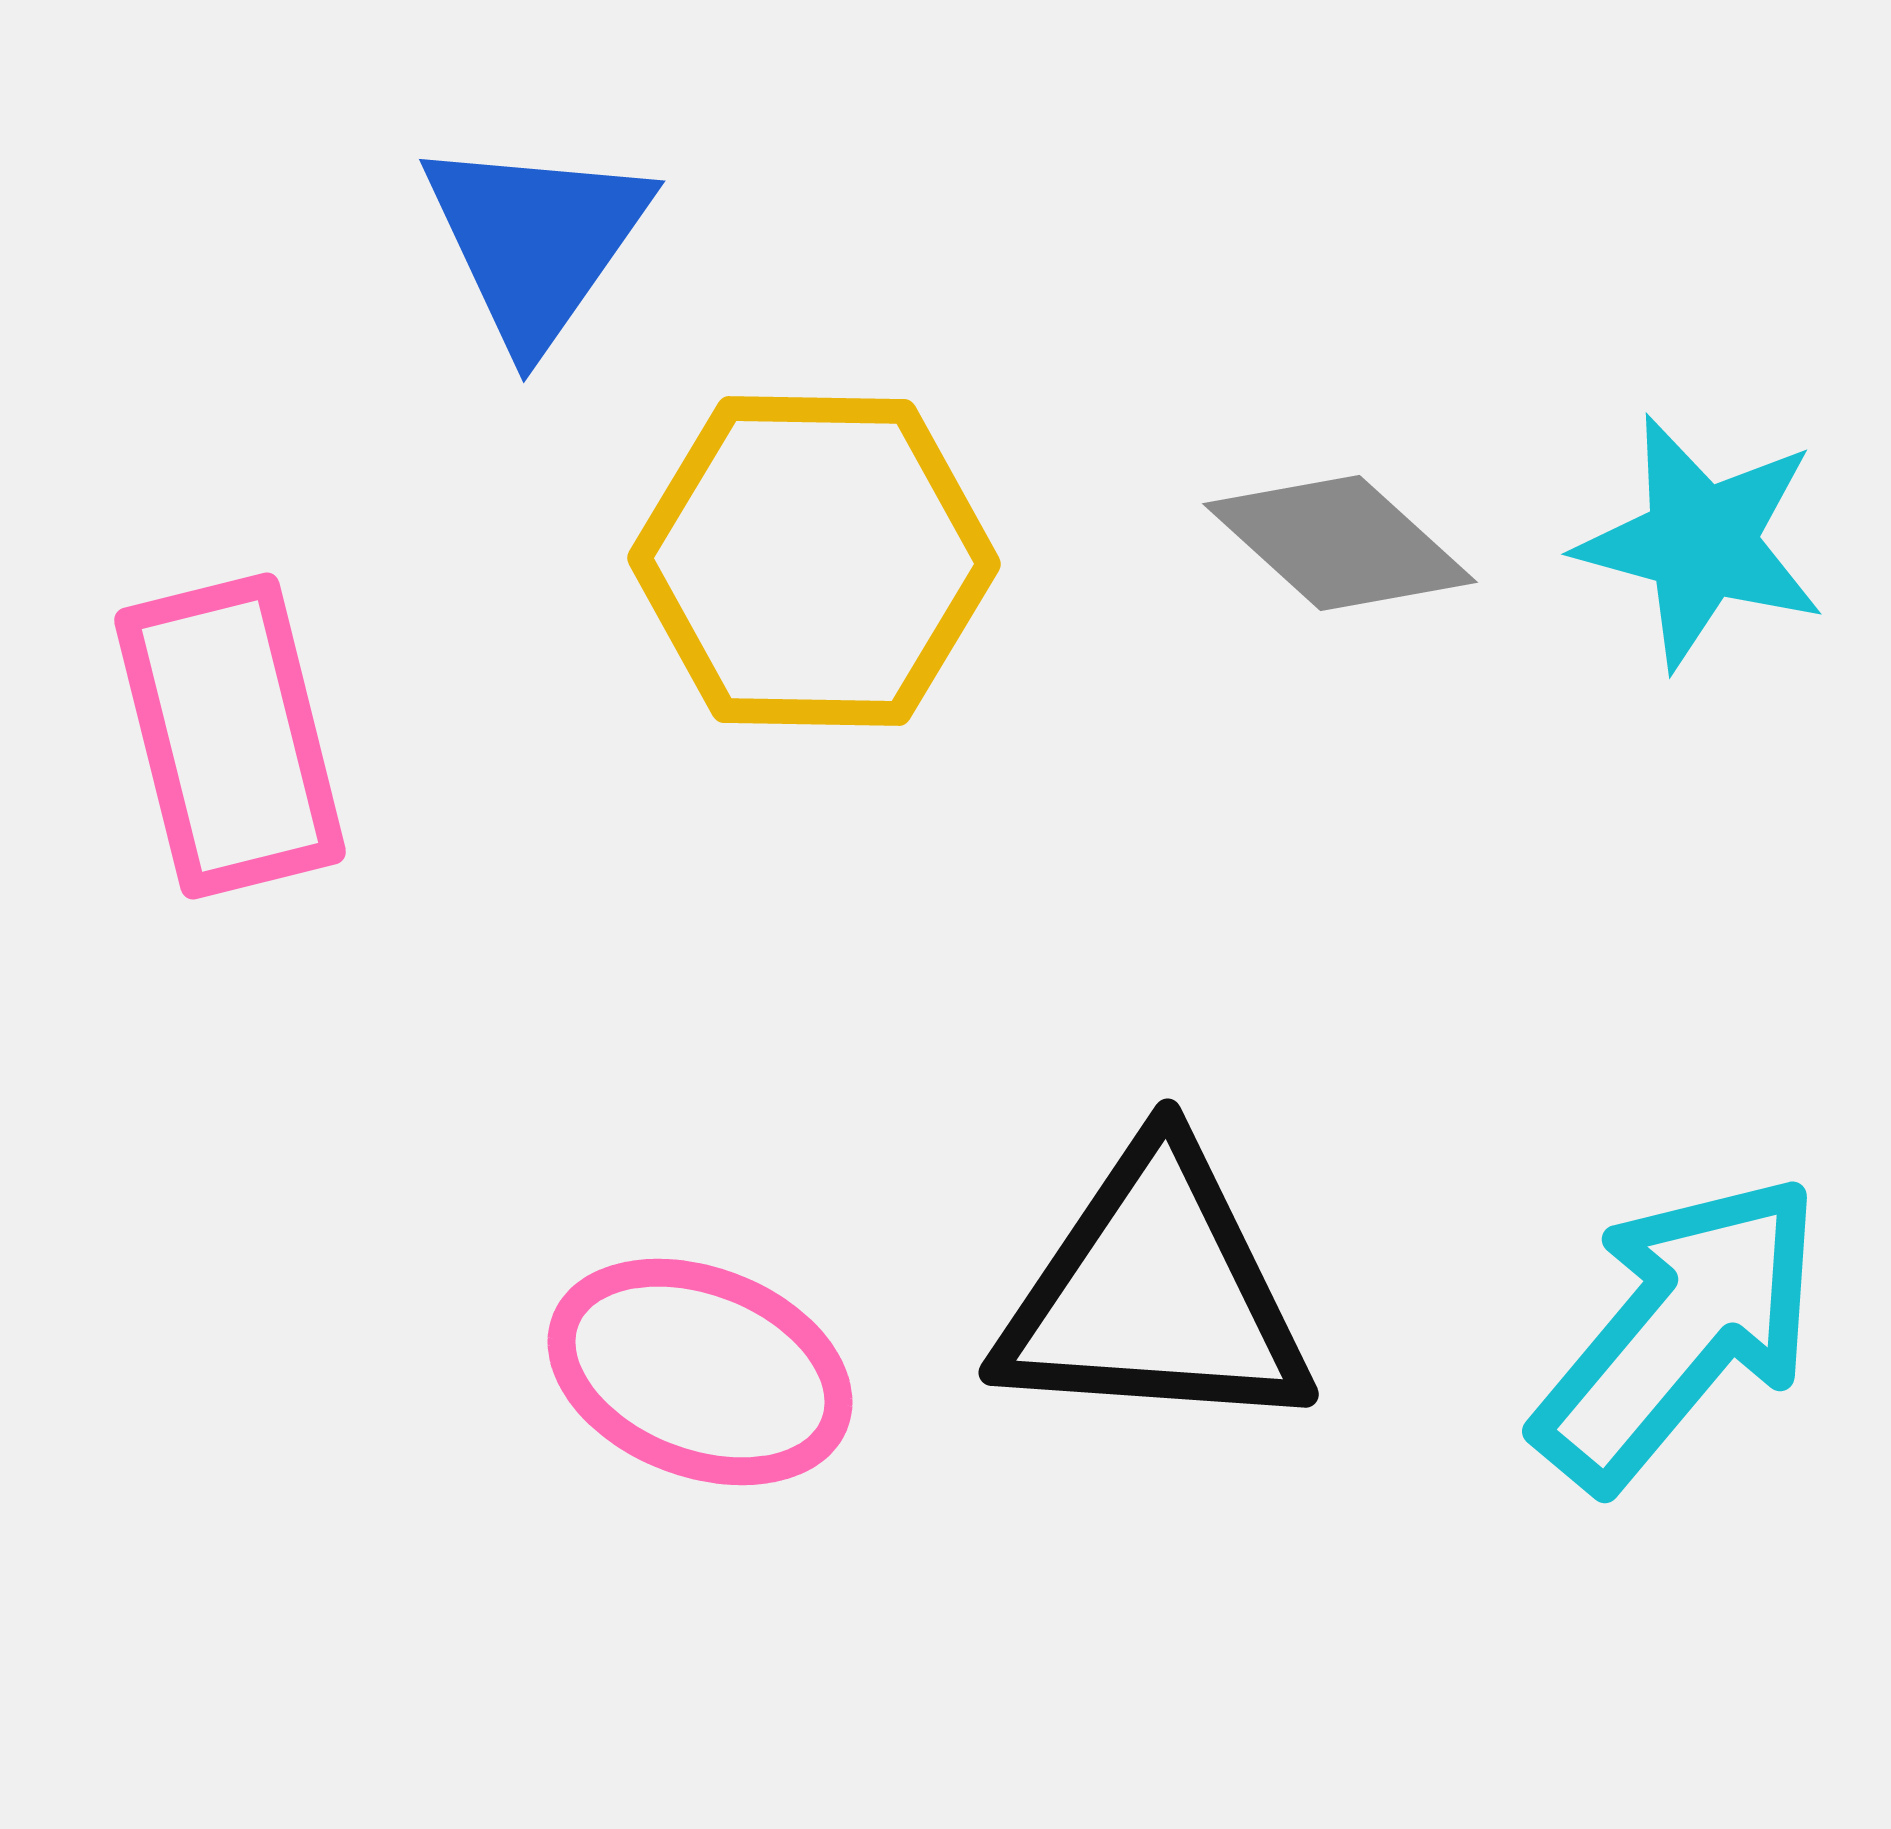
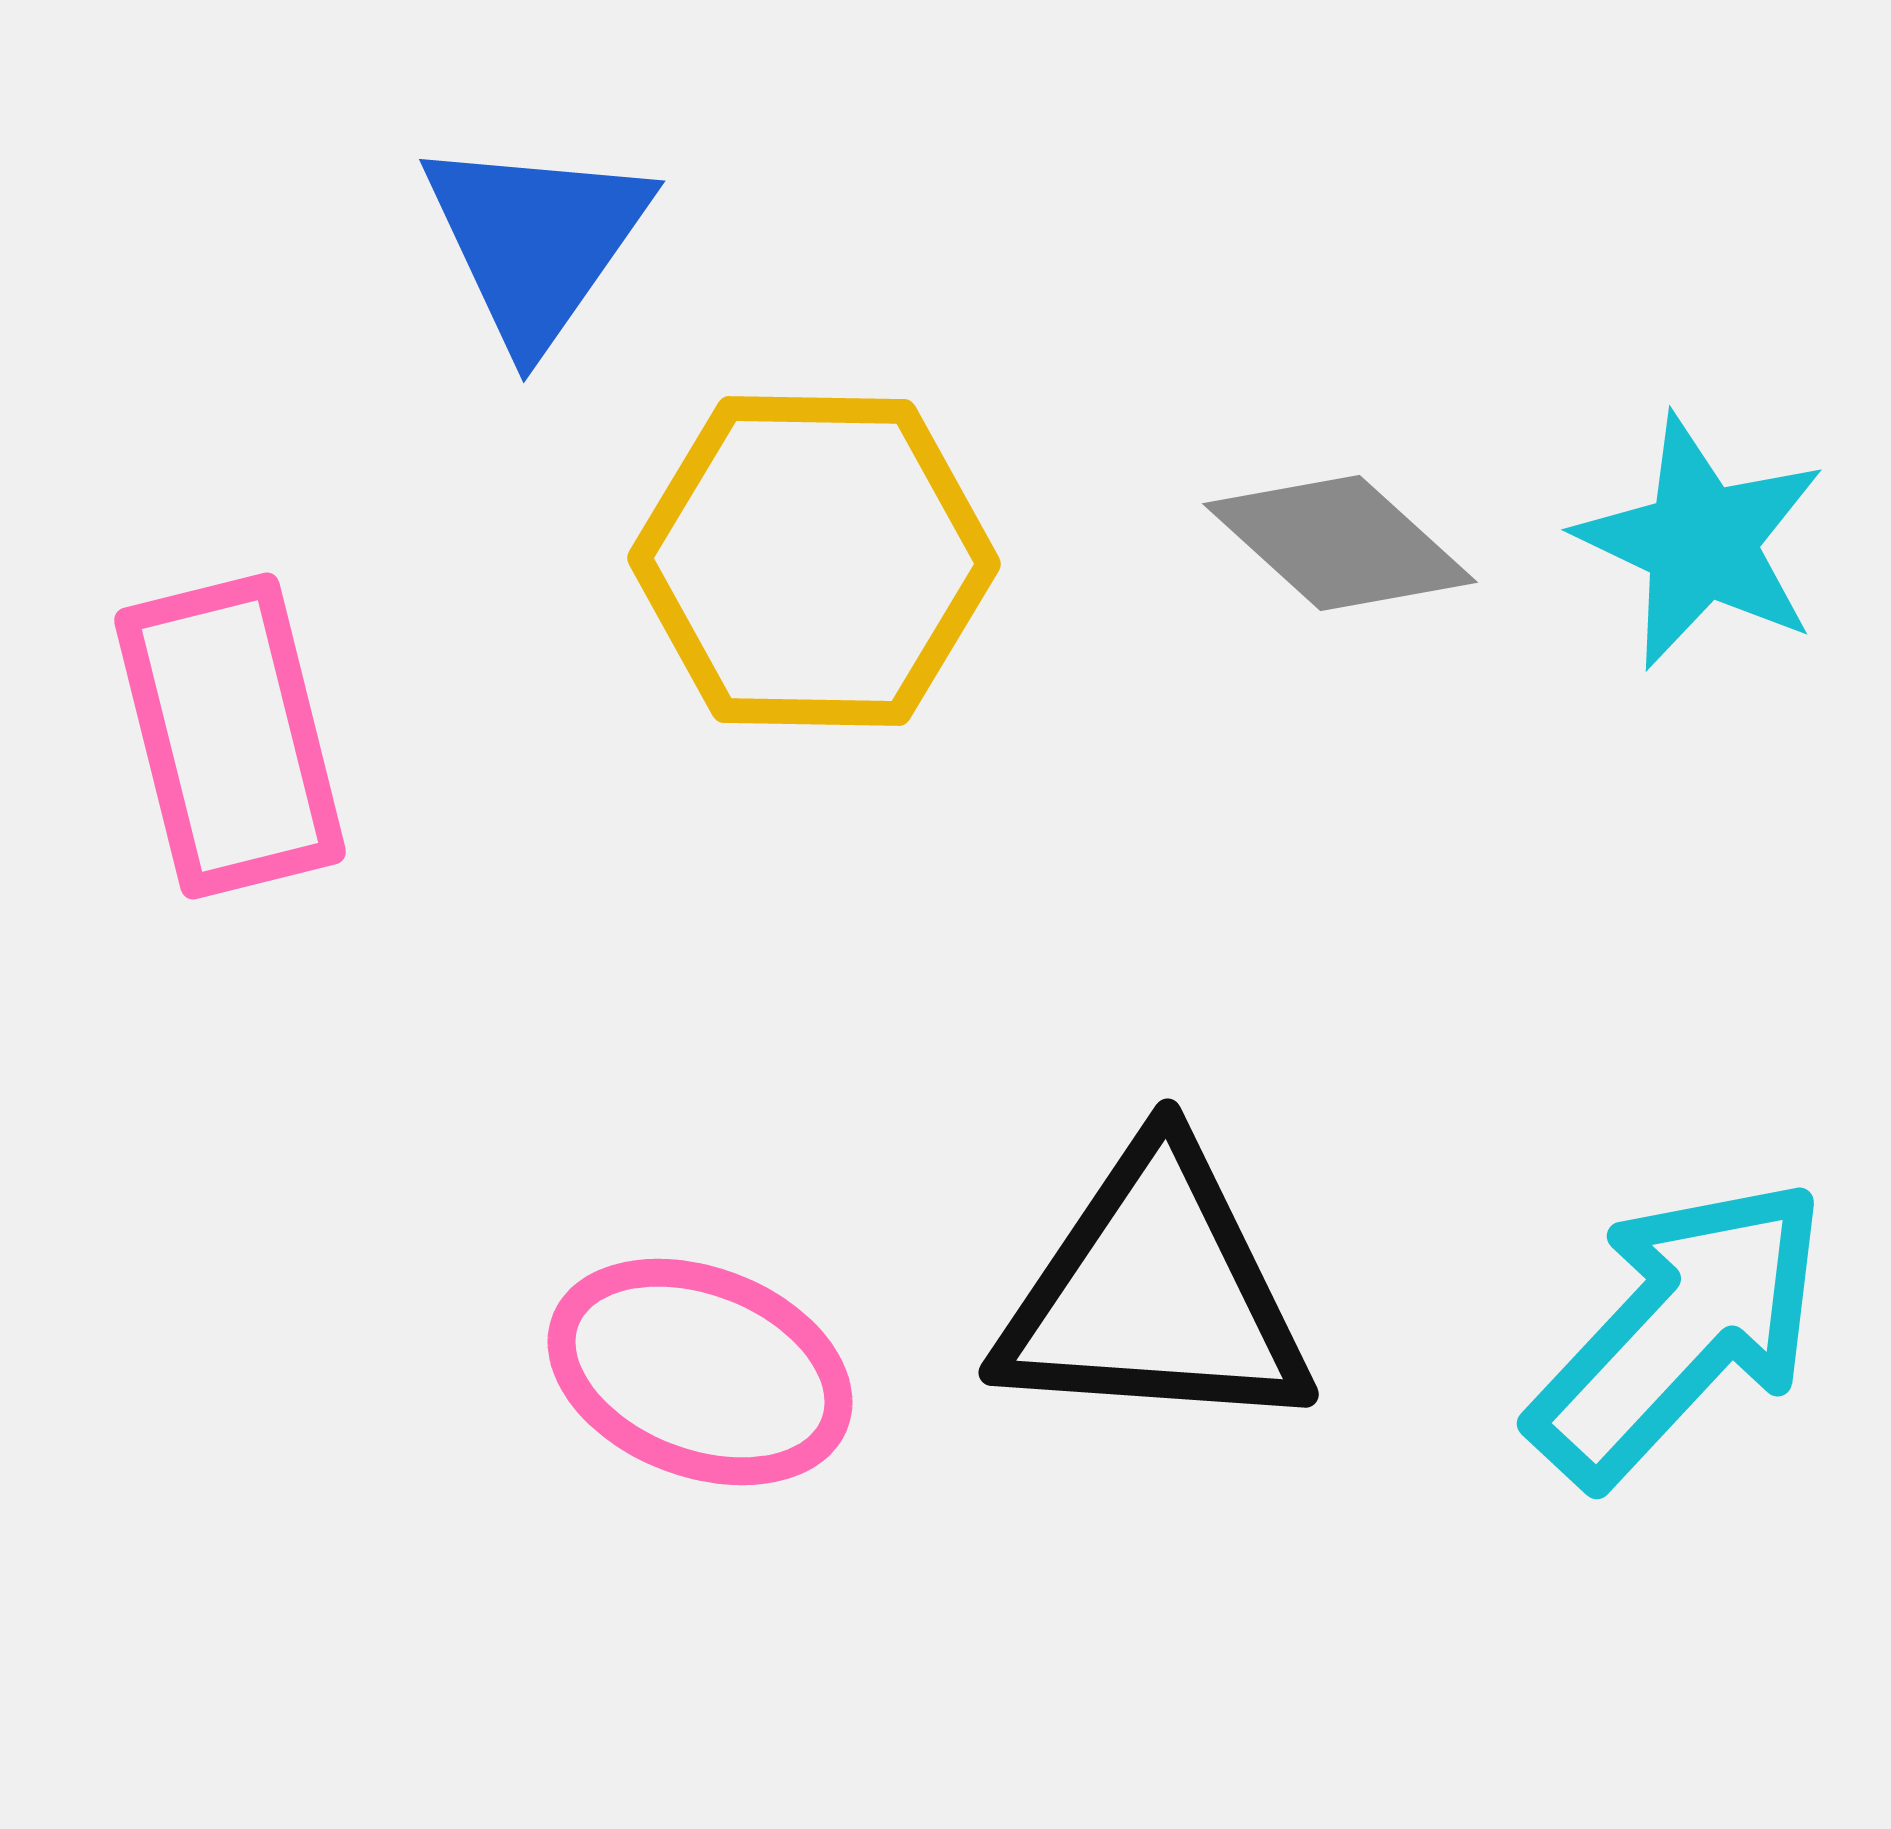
cyan star: rotated 10 degrees clockwise
cyan arrow: rotated 3 degrees clockwise
